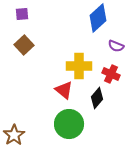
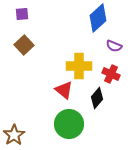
purple semicircle: moved 2 px left
